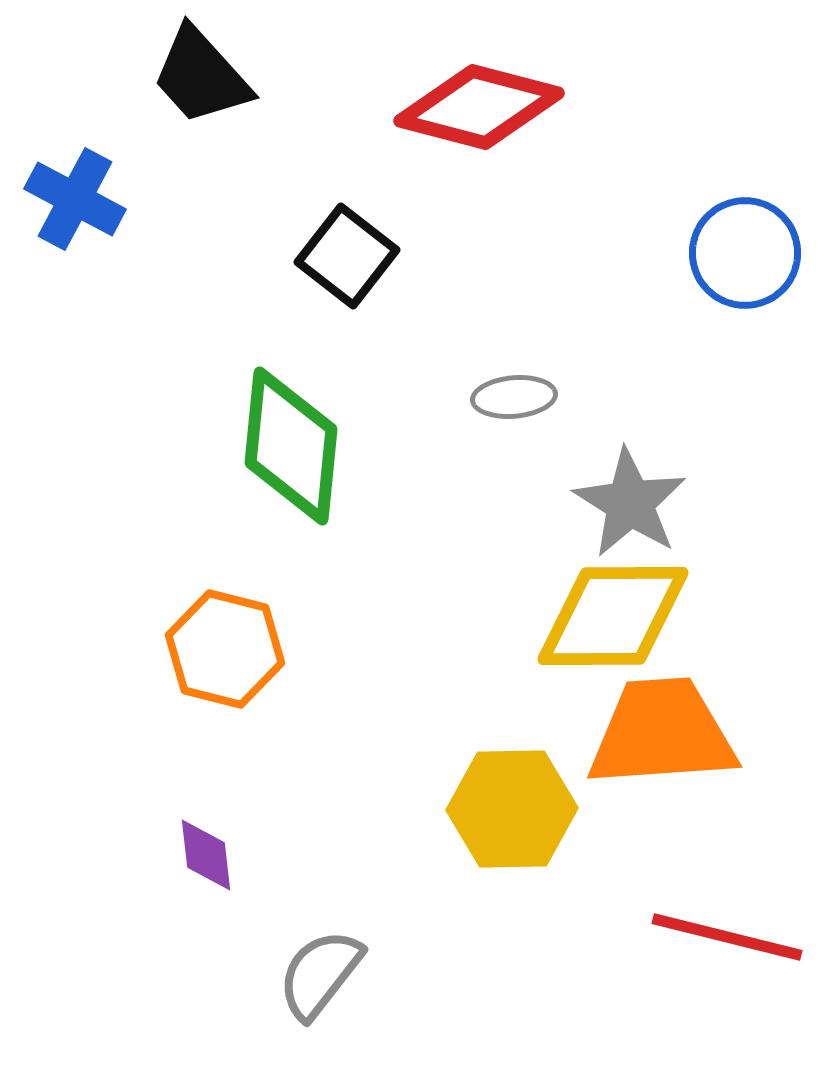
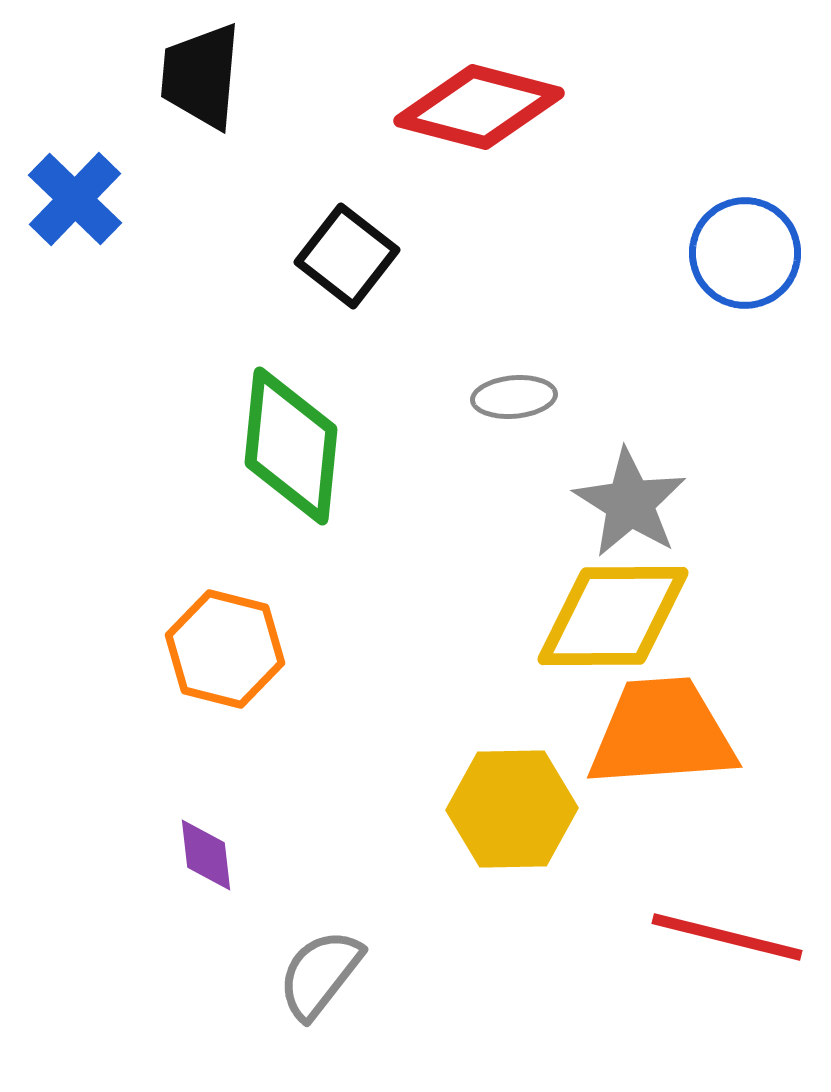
black trapezoid: rotated 47 degrees clockwise
blue cross: rotated 16 degrees clockwise
